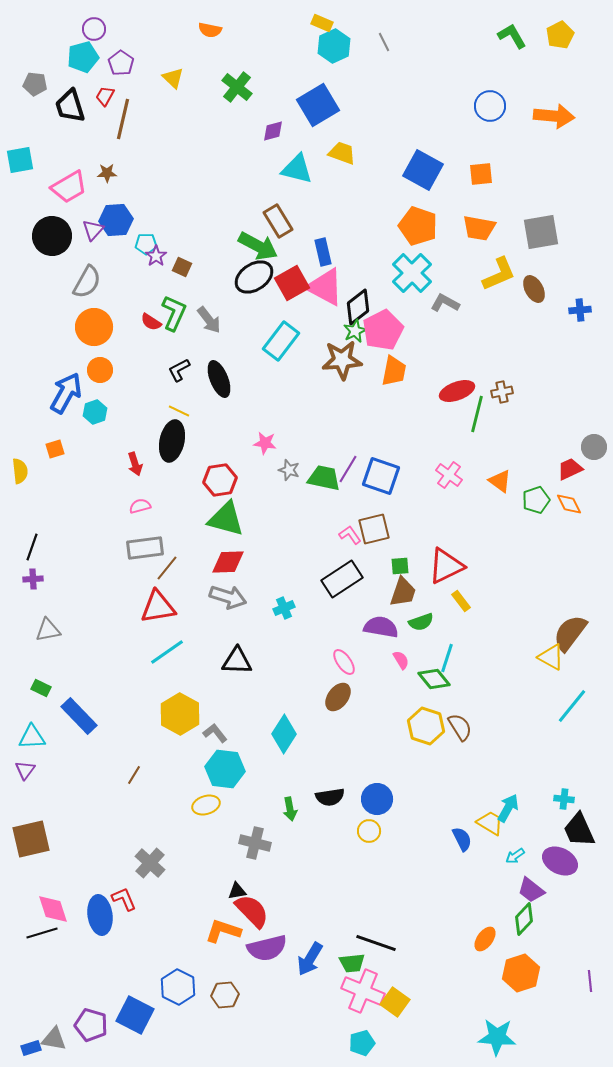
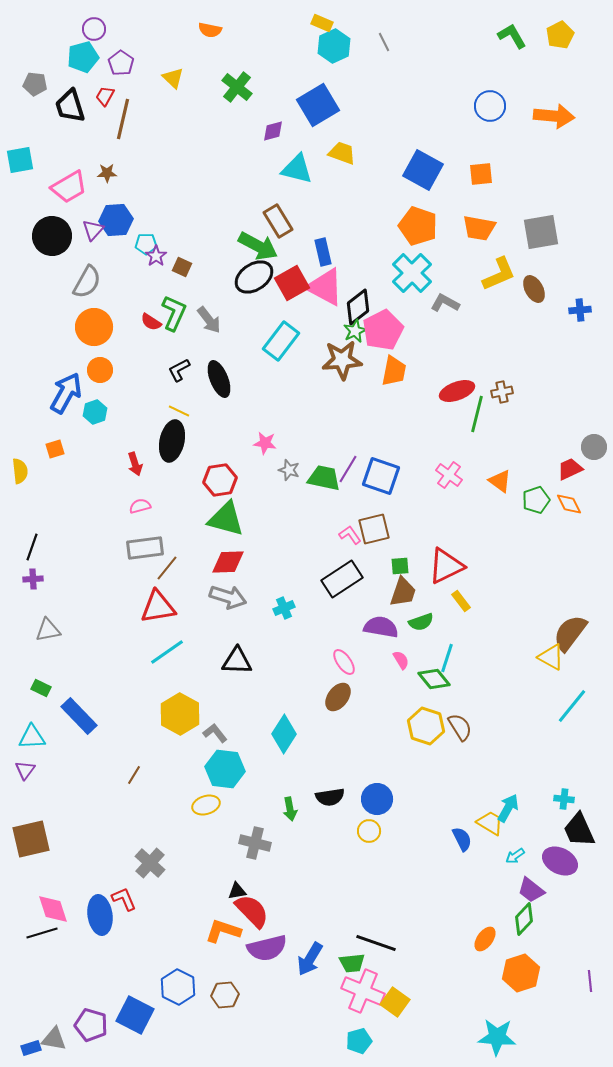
cyan pentagon at (362, 1043): moved 3 px left, 2 px up
